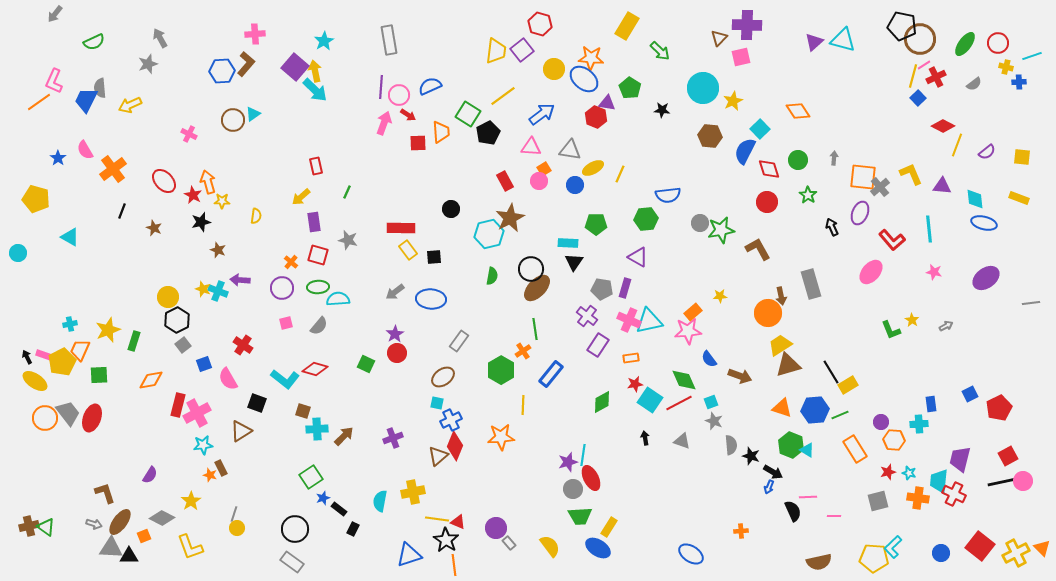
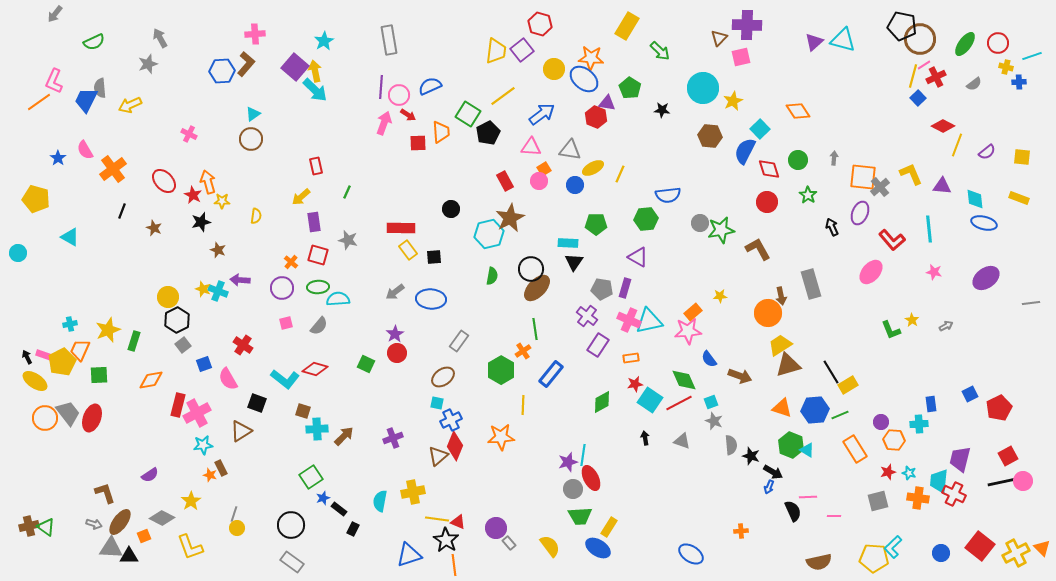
brown circle at (233, 120): moved 18 px right, 19 px down
purple semicircle at (150, 475): rotated 24 degrees clockwise
black circle at (295, 529): moved 4 px left, 4 px up
